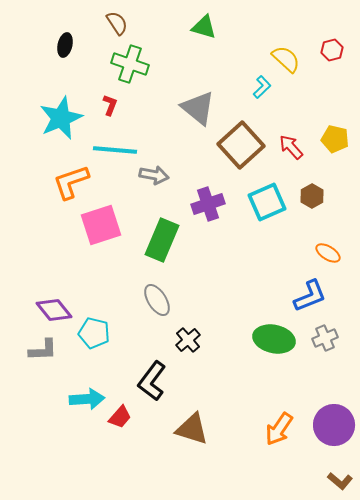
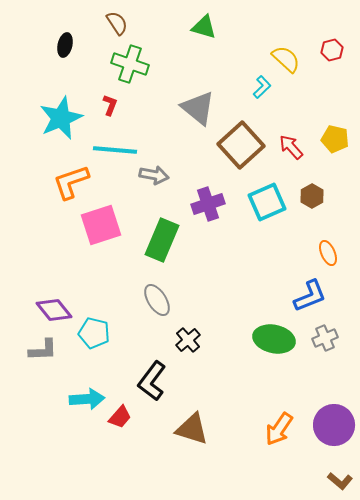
orange ellipse: rotated 35 degrees clockwise
